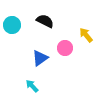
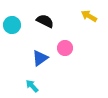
yellow arrow: moved 3 px right, 19 px up; rotated 21 degrees counterclockwise
